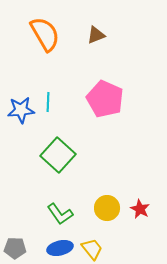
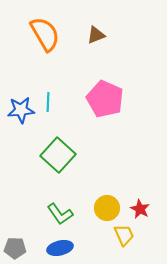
yellow trapezoid: moved 32 px right, 14 px up; rotated 15 degrees clockwise
